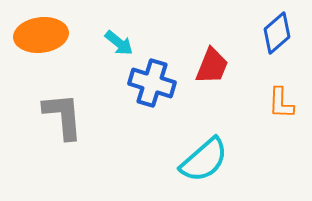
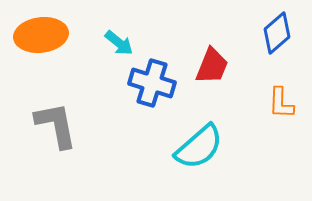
gray L-shape: moved 7 px left, 9 px down; rotated 6 degrees counterclockwise
cyan semicircle: moved 5 px left, 13 px up
